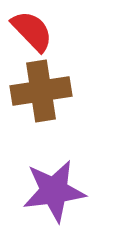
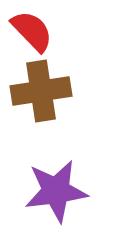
purple star: moved 2 px right
